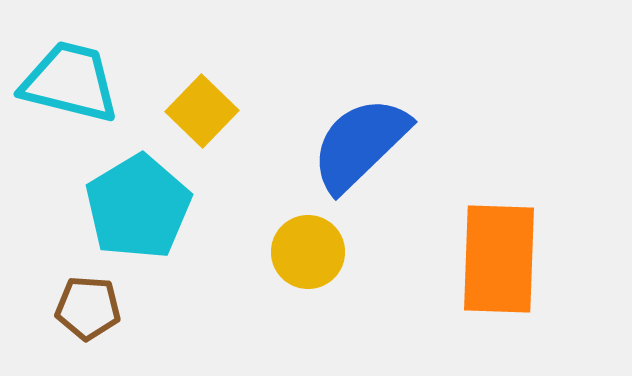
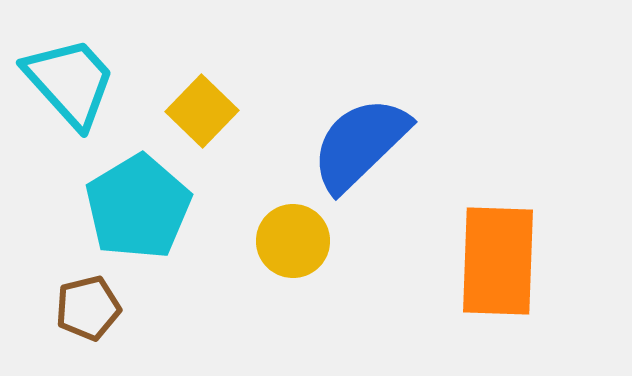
cyan trapezoid: rotated 34 degrees clockwise
yellow circle: moved 15 px left, 11 px up
orange rectangle: moved 1 px left, 2 px down
brown pentagon: rotated 18 degrees counterclockwise
